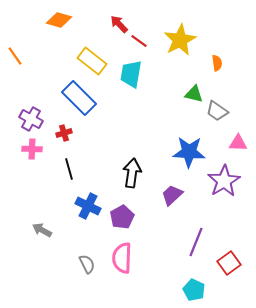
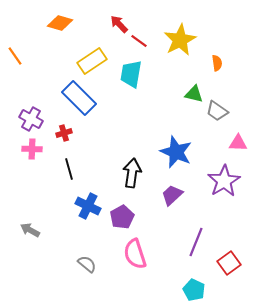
orange diamond: moved 1 px right, 3 px down
yellow rectangle: rotated 72 degrees counterclockwise
blue star: moved 13 px left; rotated 20 degrees clockwise
gray arrow: moved 12 px left
pink semicircle: moved 13 px right, 4 px up; rotated 20 degrees counterclockwise
gray semicircle: rotated 24 degrees counterclockwise
